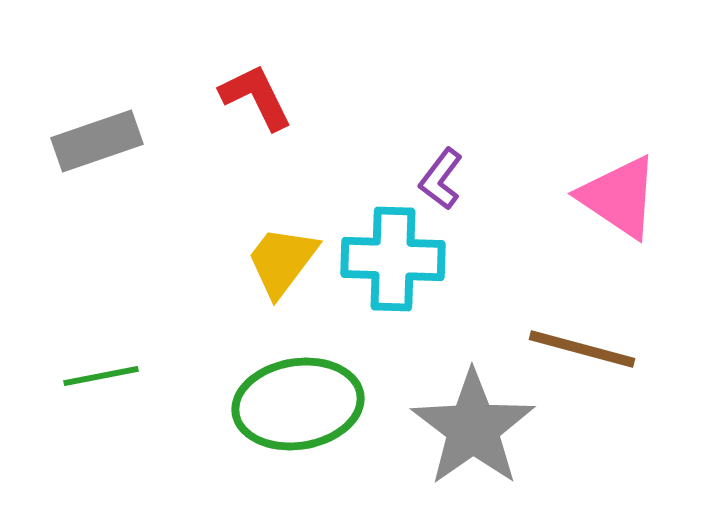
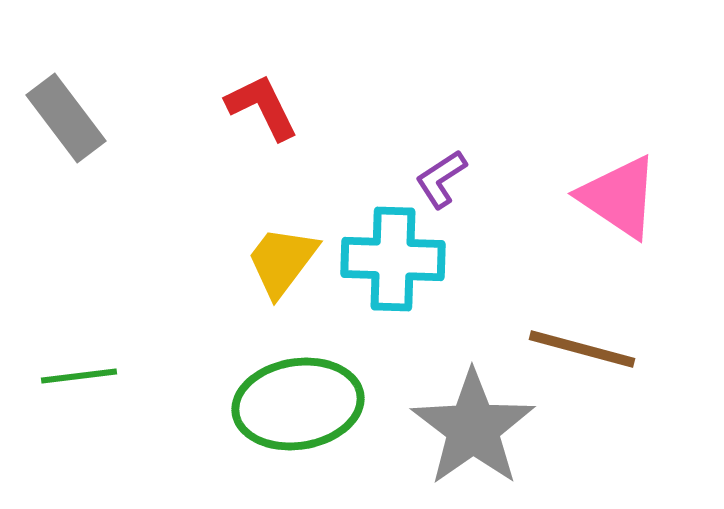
red L-shape: moved 6 px right, 10 px down
gray rectangle: moved 31 px left, 23 px up; rotated 72 degrees clockwise
purple L-shape: rotated 20 degrees clockwise
green line: moved 22 px left; rotated 4 degrees clockwise
